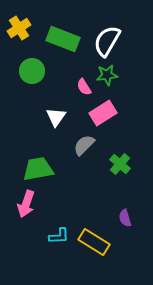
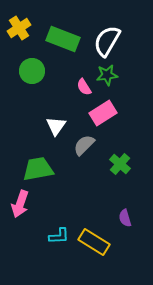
white triangle: moved 9 px down
pink arrow: moved 6 px left
